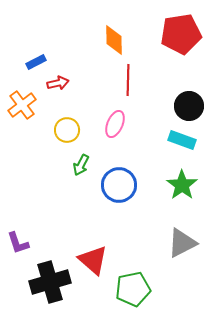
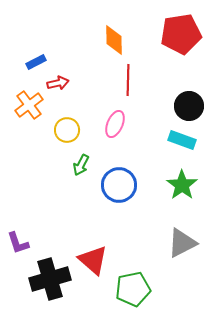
orange cross: moved 7 px right
black cross: moved 3 px up
